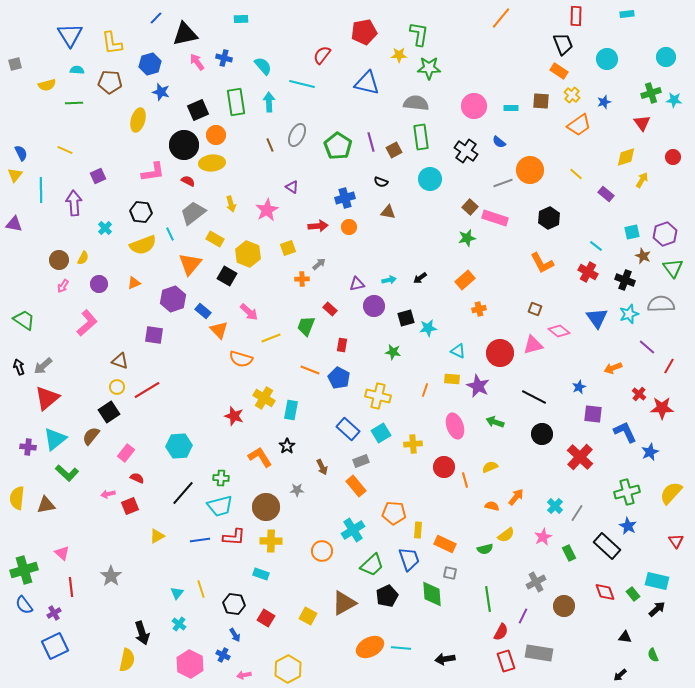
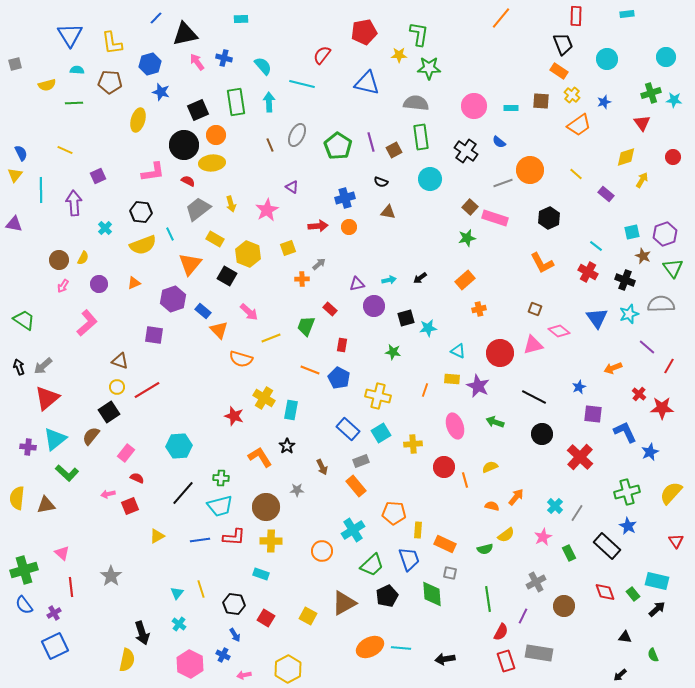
gray trapezoid at (193, 213): moved 5 px right, 4 px up
